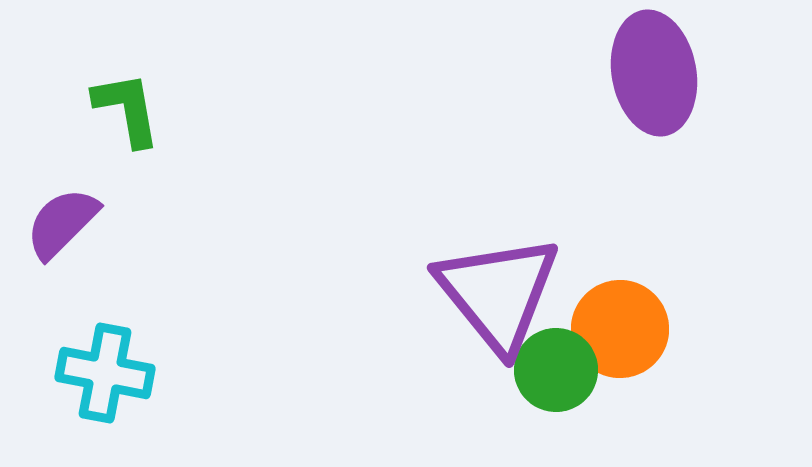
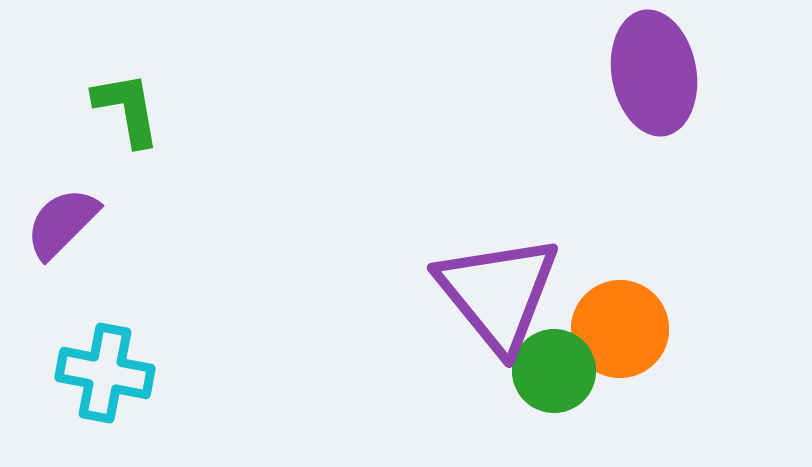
green circle: moved 2 px left, 1 px down
